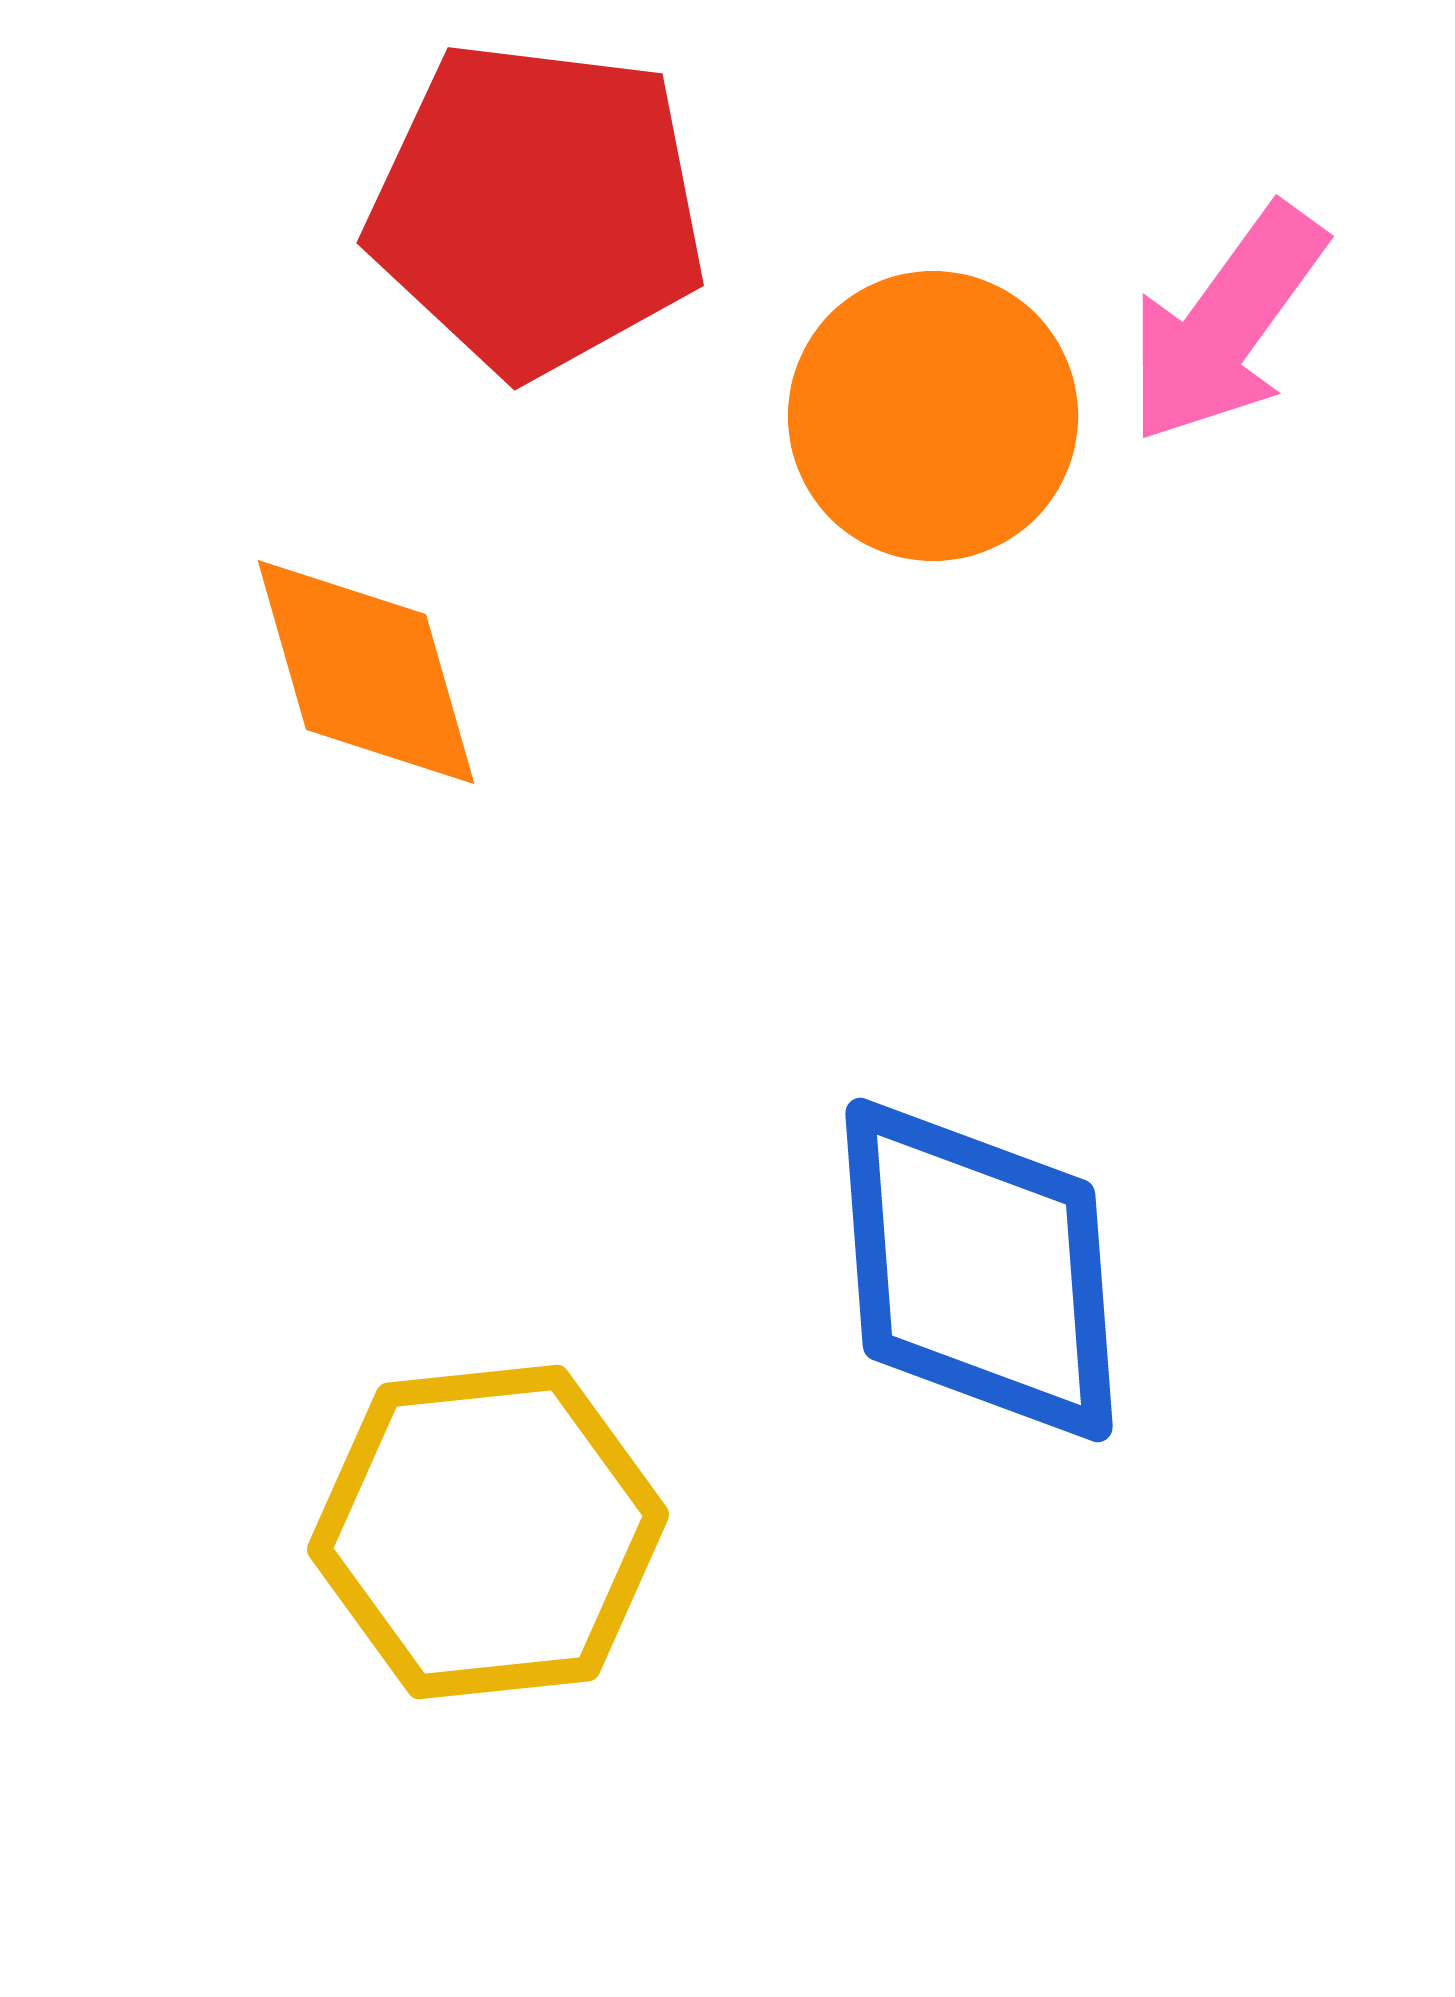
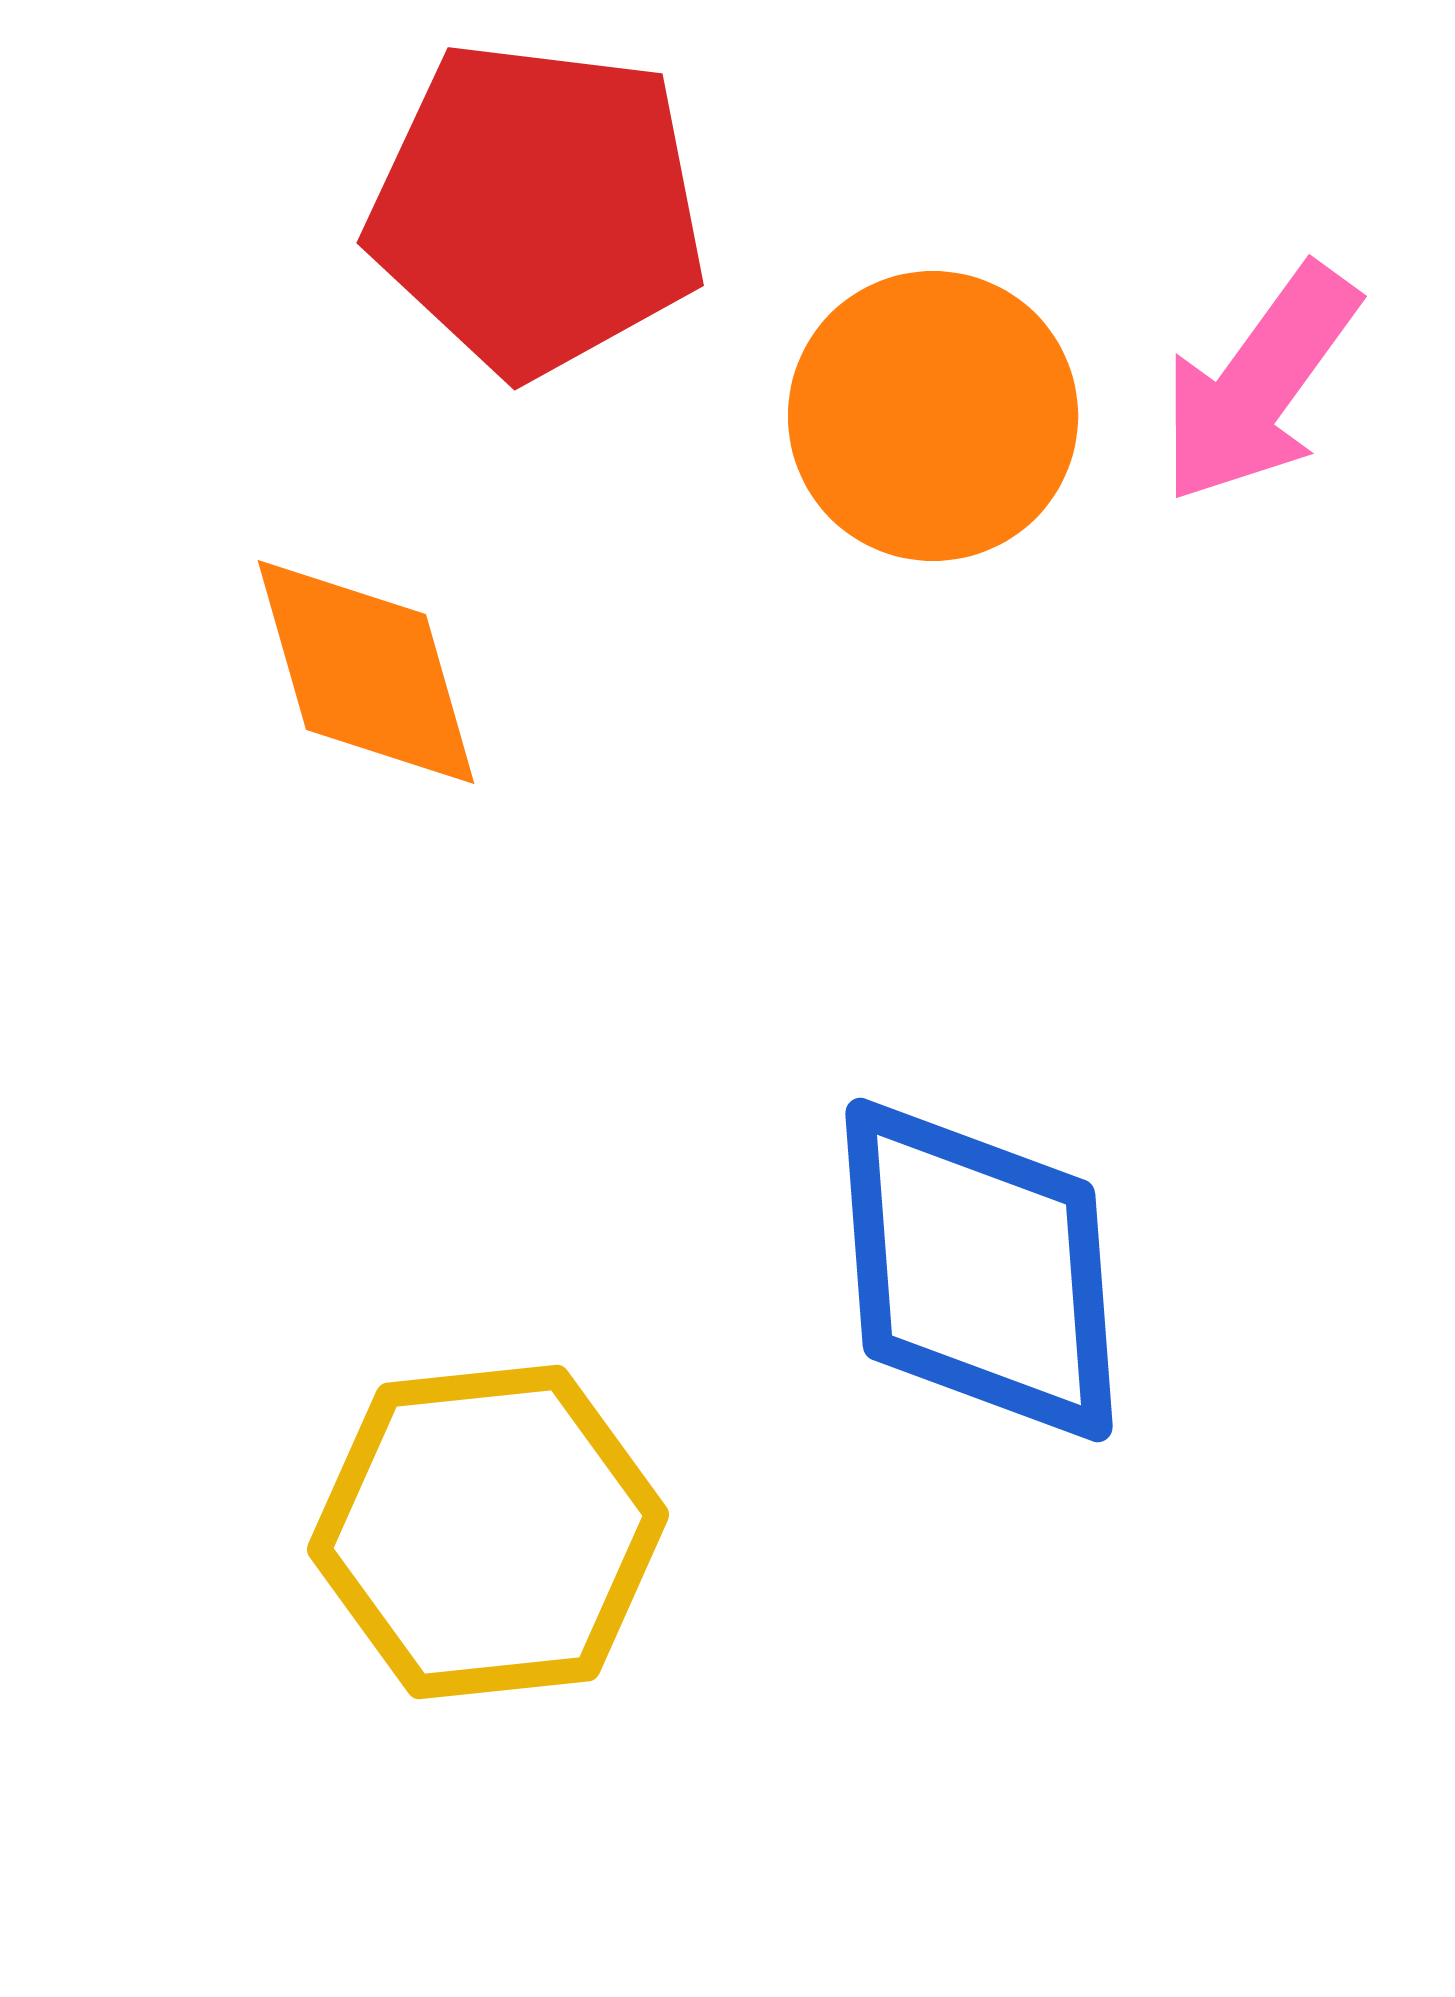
pink arrow: moved 33 px right, 60 px down
